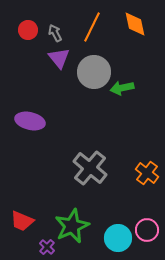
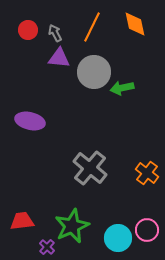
purple triangle: rotated 45 degrees counterclockwise
red trapezoid: rotated 150 degrees clockwise
